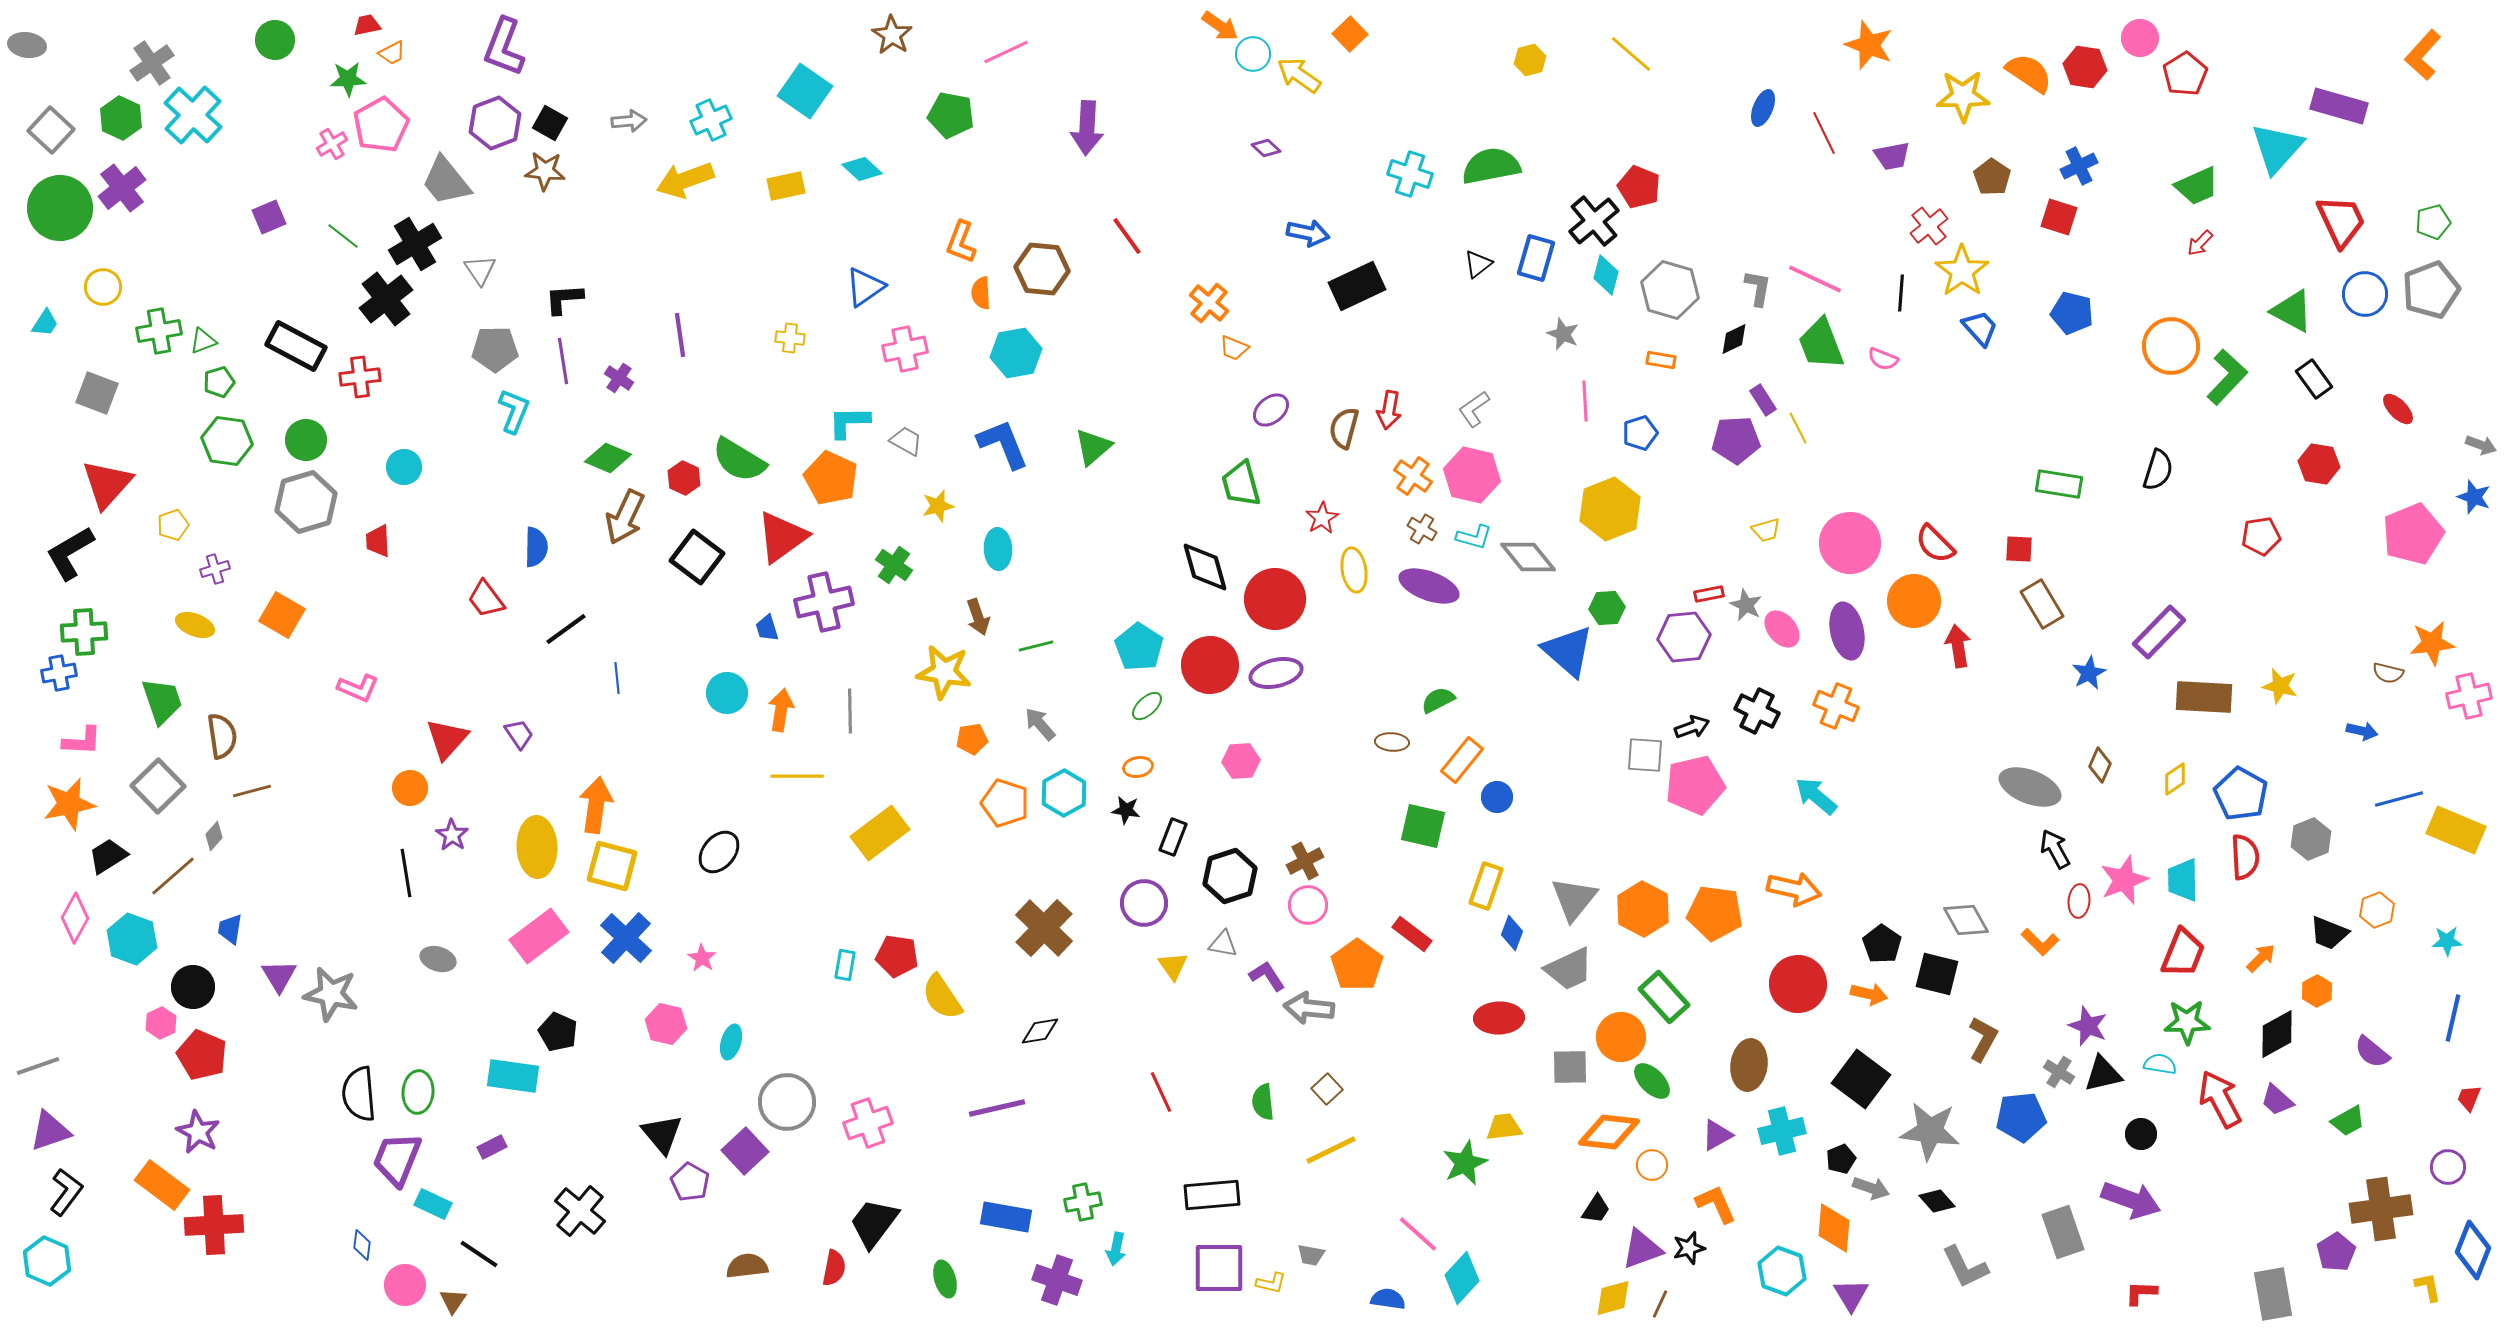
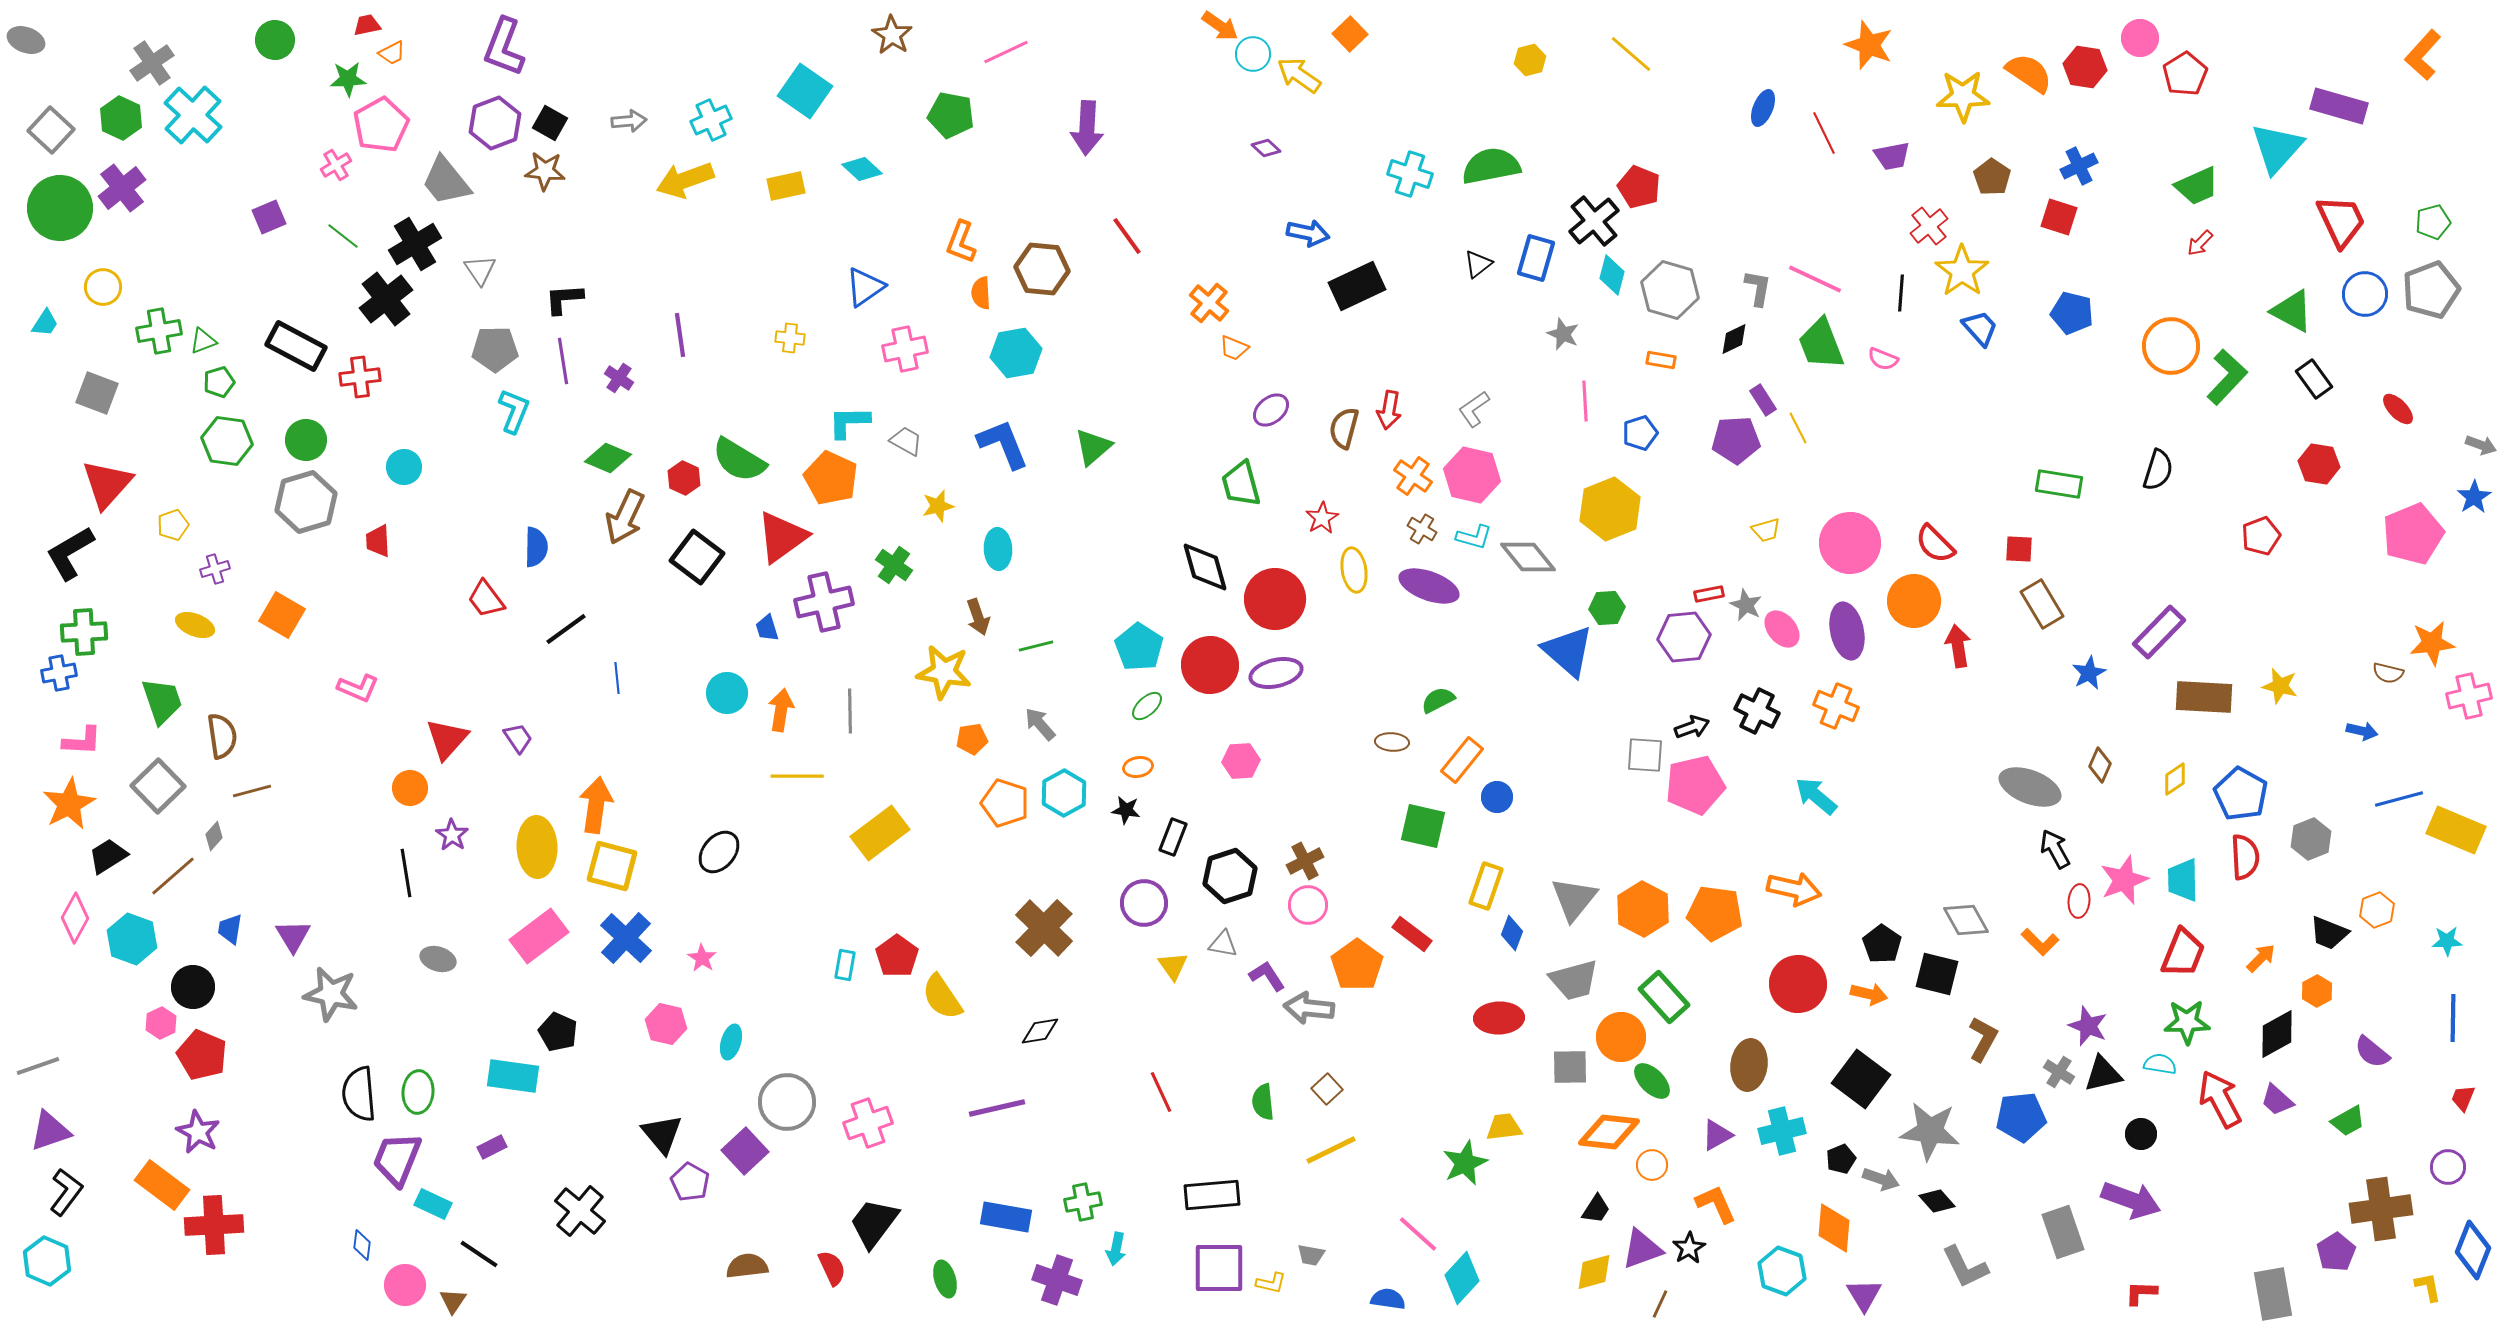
gray ellipse at (27, 45): moved 1 px left, 5 px up; rotated 12 degrees clockwise
pink cross at (332, 144): moved 4 px right, 21 px down
cyan diamond at (1606, 275): moved 6 px right
blue star at (2474, 497): rotated 20 degrees clockwise
red pentagon at (2261, 536): rotated 12 degrees counterclockwise
purple trapezoid at (519, 734): moved 1 px left, 4 px down
orange star at (69, 804): rotated 16 degrees counterclockwise
red pentagon at (897, 956): rotated 27 degrees clockwise
gray trapezoid at (1569, 969): moved 5 px right, 11 px down; rotated 10 degrees clockwise
purple triangle at (279, 976): moved 14 px right, 40 px up
blue line at (2453, 1018): rotated 12 degrees counterclockwise
red trapezoid at (2469, 1098): moved 6 px left
gray arrow at (1871, 1188): moved 10 px right, 9 px up
black star at (1689, 1248): rotated 16 degrees counterclockwise
red semicircle at (834, 1268): moved 2 px left; rotated 36 degrees counterclockwise
purple triangle at (1851, 1295): moved 13 px right
yellow diamond at (1613, 1298): moved 19 px left, 26 px up
